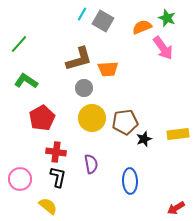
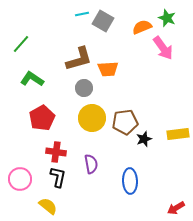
cyan line: rotated 48 degrees clockwise
green line: moved 2 px right
green L-shape: moved 6 px right, 2 px up
